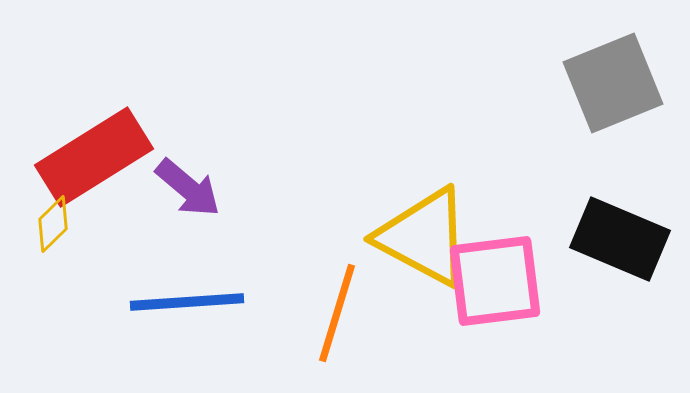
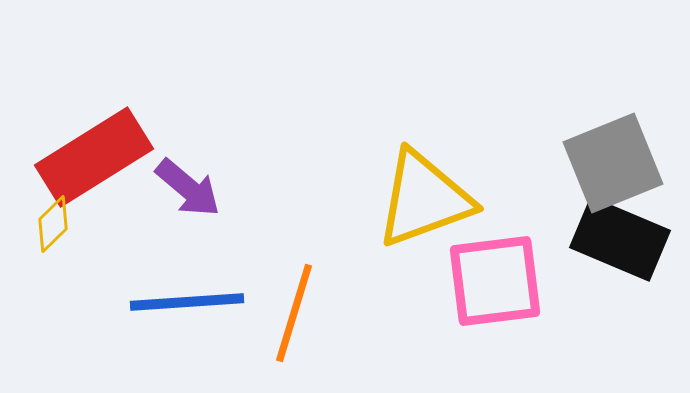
gray square: moved 80 px down
yellow triangle: moved 38 px up; rotated 48 degrees counterclockwise
orange line: moved 43 px left
